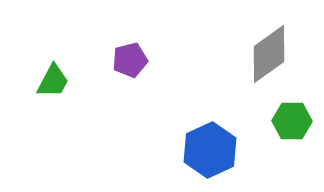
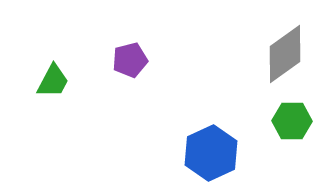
gray diamond: moved 16 px right
blue hexagon: moved 1 px right, 3 px down
